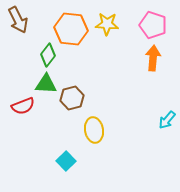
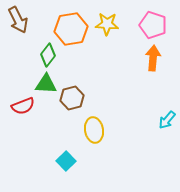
orange hexagon: rotated 16 degrees counterclockwise
